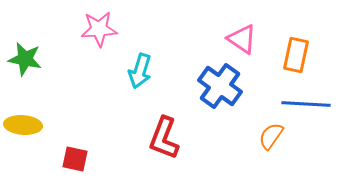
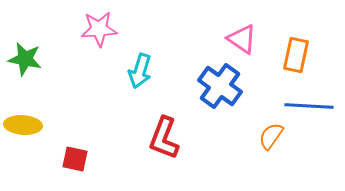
blue line: moved 3 px right, 2 px down
